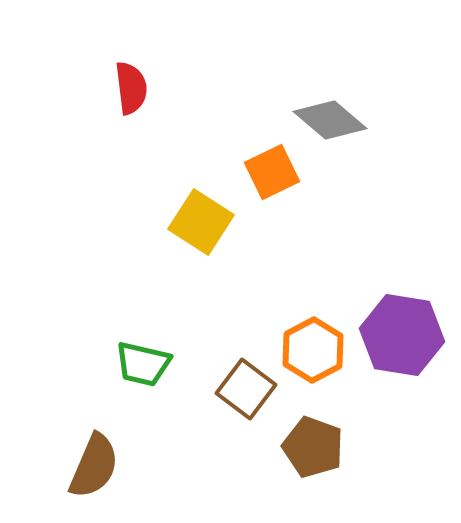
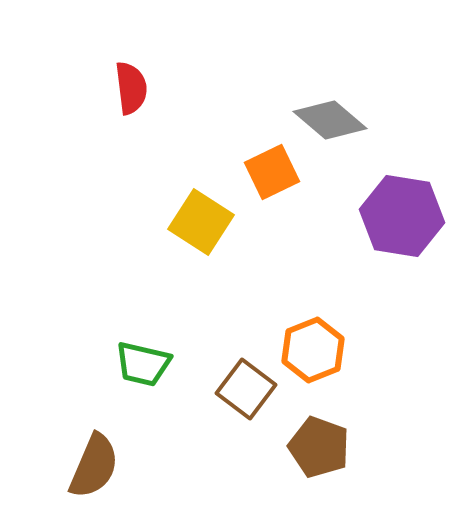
purple hexagon: moved 119 px up
orange hexagon: rotated 6 degrees clockwise
brown pentagon: moved 6 px right
